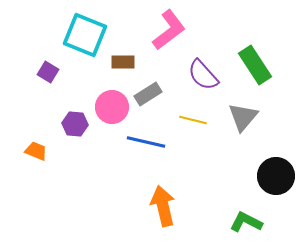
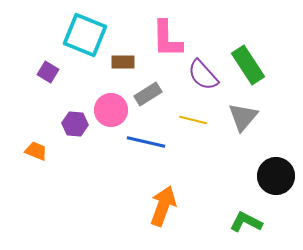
pink L-shape: moved 2 px left, 9 px down; rotated 126 degrees clockwise
green rectangle: moved 7 px left
pink circle: moved 1 px left, 3 px down
orange arrow: rotated 33 degrees clockwise
